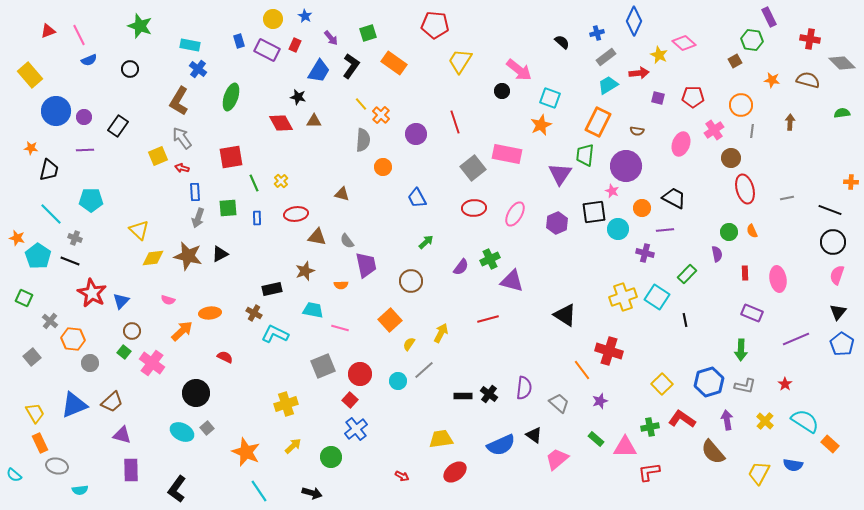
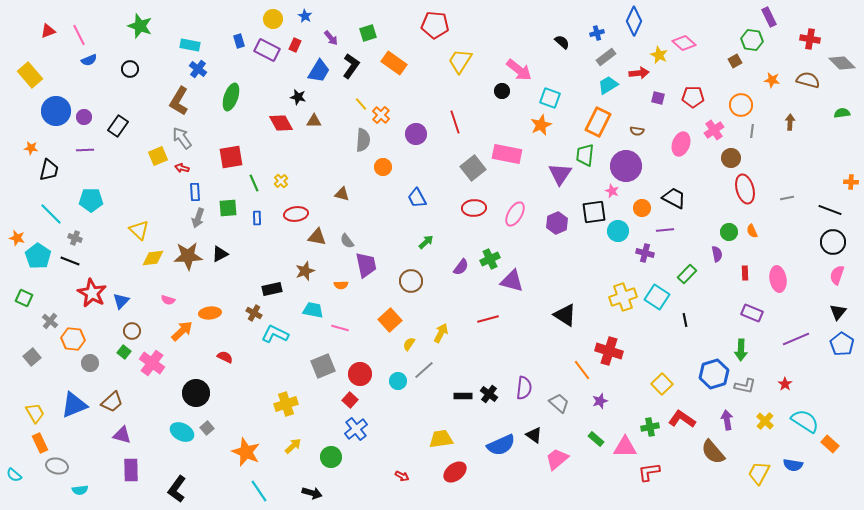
cyan circle at (618, 229): moved 2 px down
brown star at (188, 256): rotated 16 degrees counterclockwise
blue hexagon at (709, 382): moved 5 px right, 8 px up
